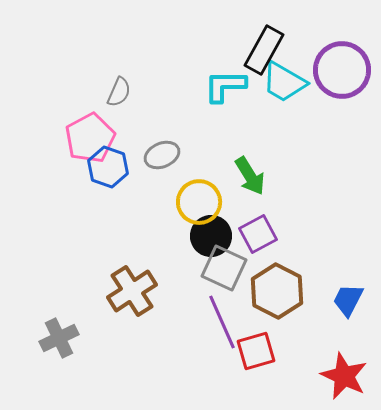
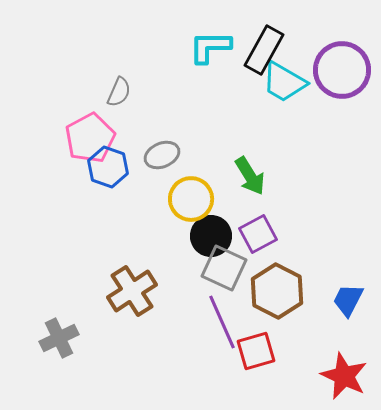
cyan L-shape: moved 15 px left, 39 px up
yellow circle: moved 8 px left, 3 px up
